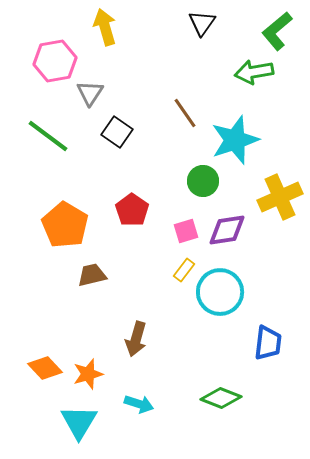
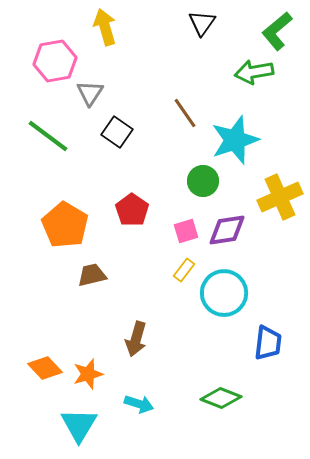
cyan circle: moved 4 px right, 1 px down
cyan triangle: moved 3 px down
